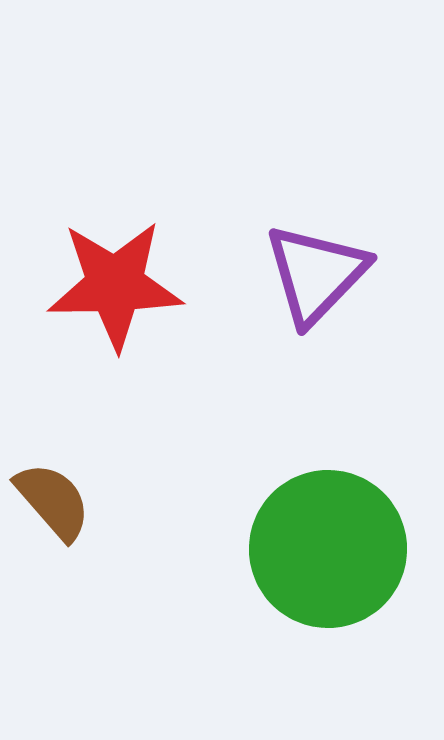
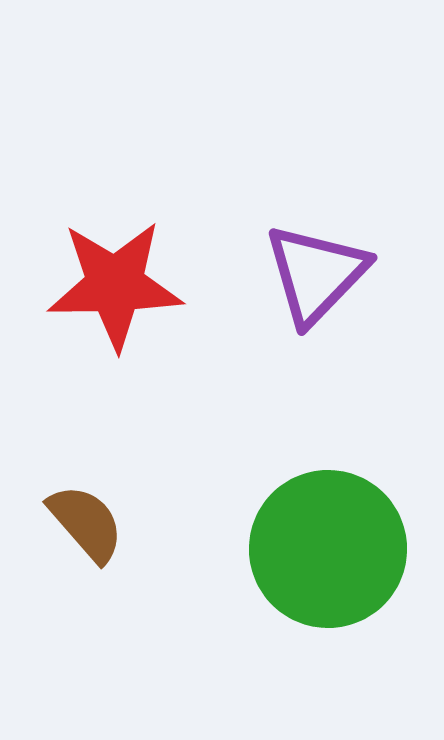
brown semicircle: moved 33 px right, 22 px down
